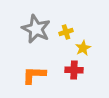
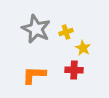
yellow star: rotated 14 degrees counterclockwise
